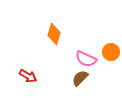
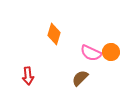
pink semicircle: moved 5 px right, 6 px up
red arrow: rotated 54 degrees clockwise
